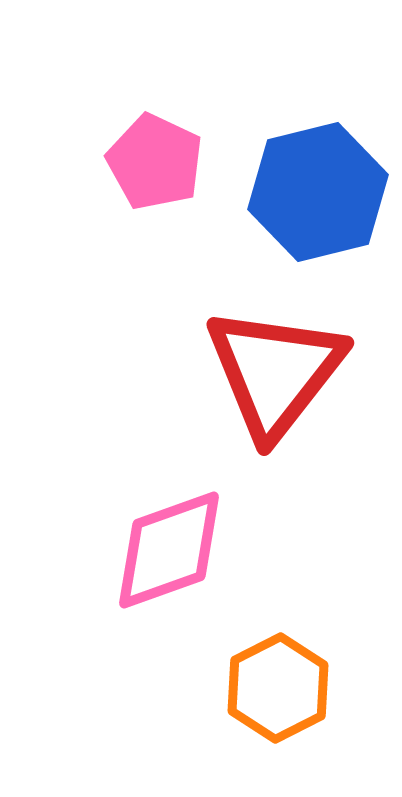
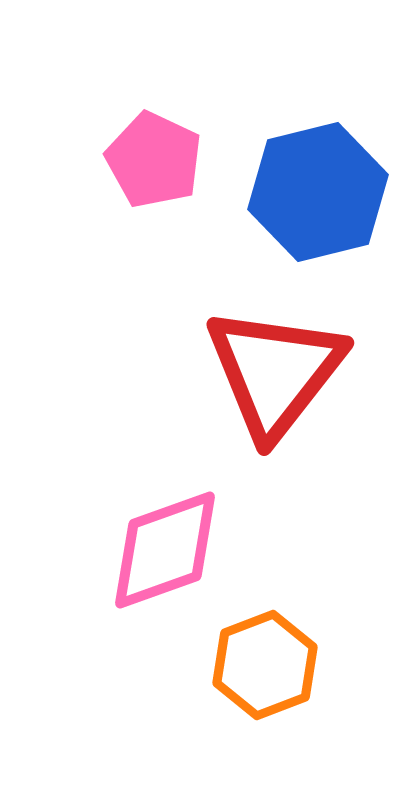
pink pentagon: moved 1 px left, 2 px up
pink diamond: moved 4 px left
orange hexagon: moved 13 px left, 23 px up; rotated 6 degrees clockwise
